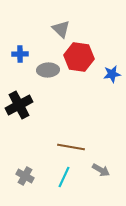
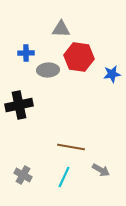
gray triangle: rotated 42 degrees counterclockwise
blue cross: moved 6 px right, 1 px up
black cross: rotated 16 degrees clockwise
gray cross: moved 2 px left, 1 px up
